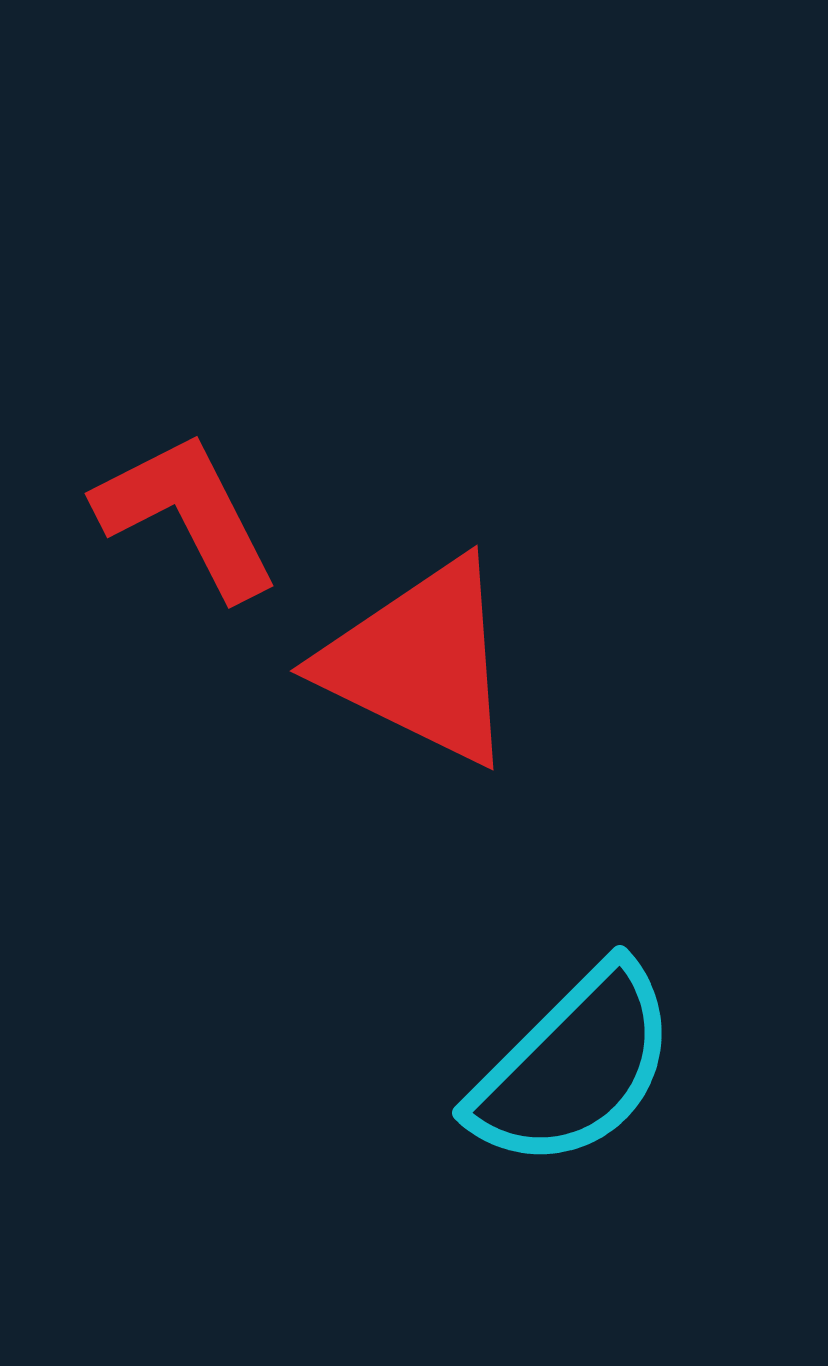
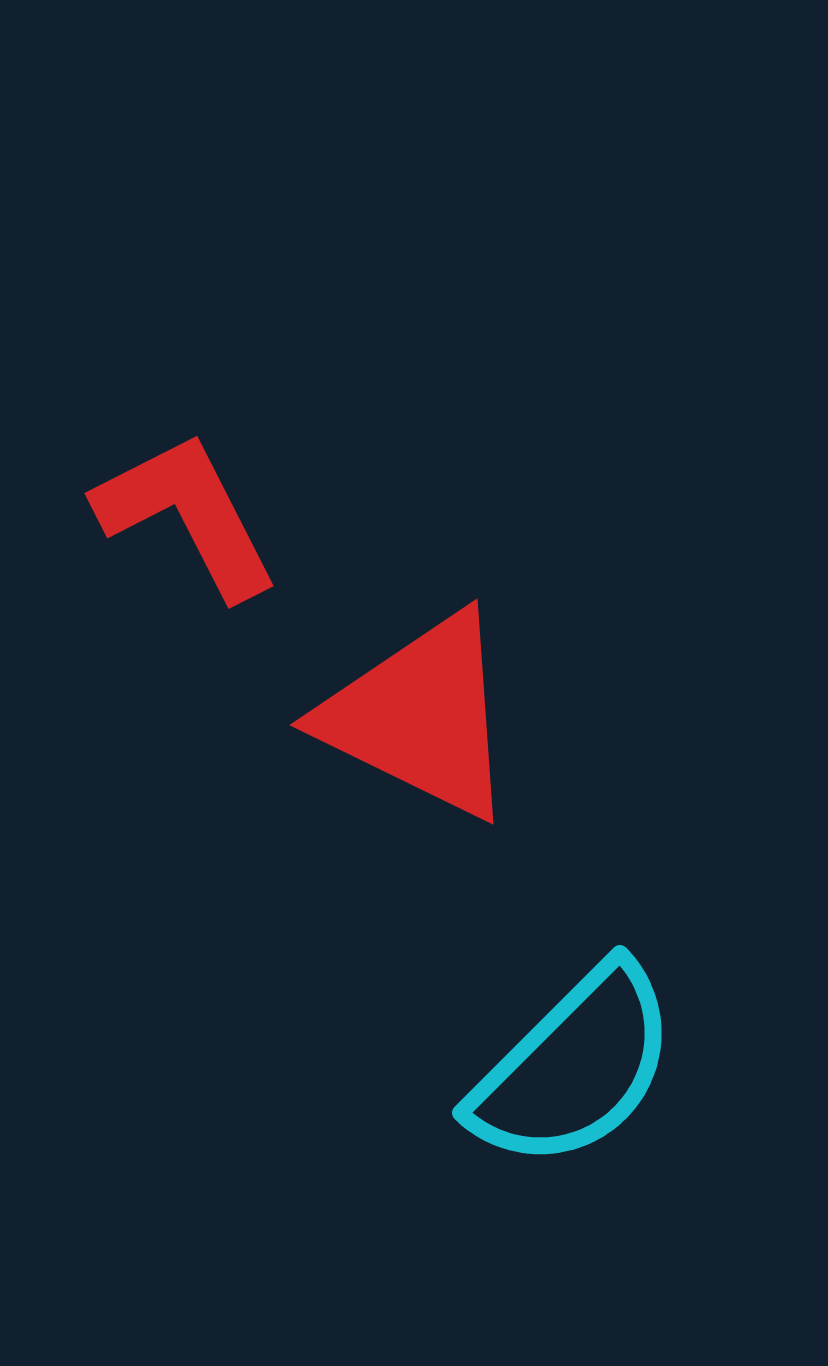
red triangle: moved 54 px down
